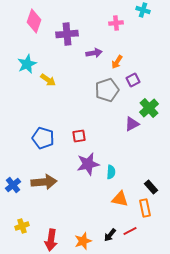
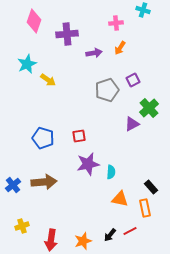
orange arrow: moved 3 px right, 14 px up
